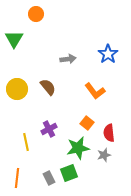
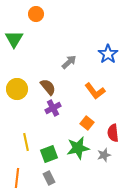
gray arrow: moved 1 px right, 3 px down; rotated 35 degrees counterclockwise
purple cross: moved 4 px right, 21 px up
red semicircle: moved 4 px right
green square: moved 20 px left, 19 px up
